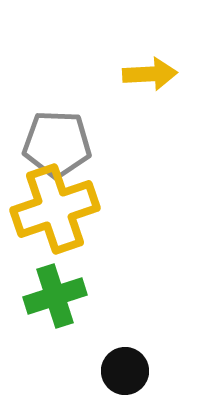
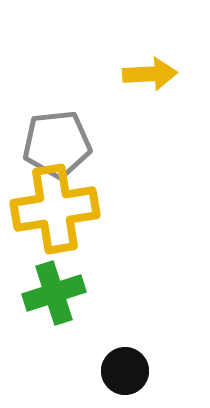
gray pentagon: rotated 8 degrees counterclockwise
yellow cross: rotated 10 degrees clockwise
green cross: moved 1 px left, 3 px up
